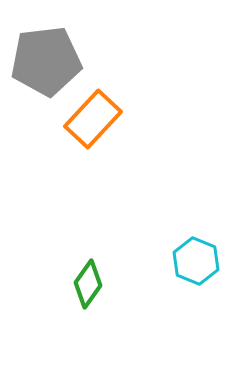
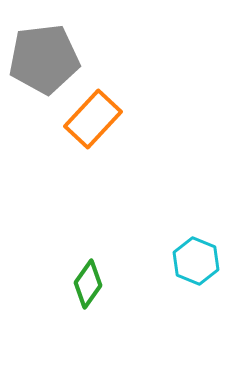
gray pentagon: moved 2 px left, 2 px up
